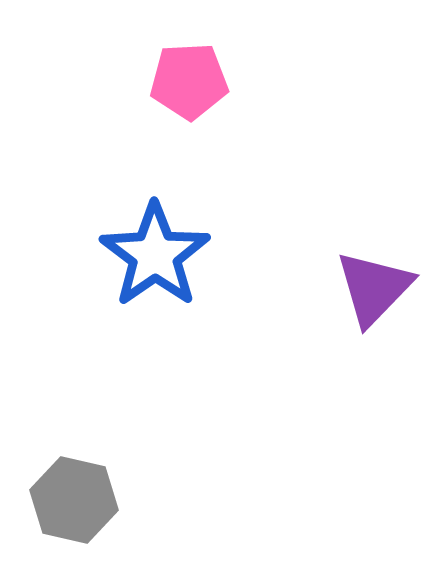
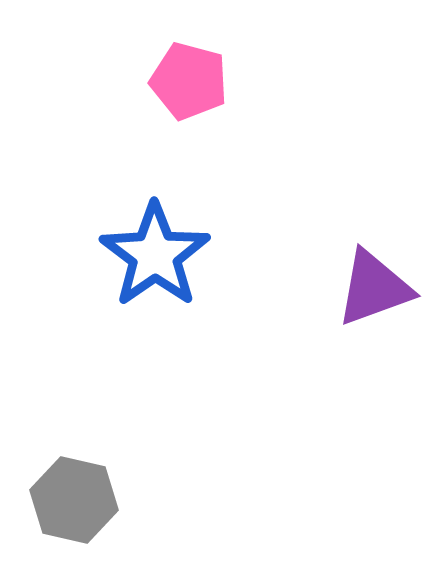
pink pentagon: rotated 18 degrees clockwise
purple triangle: rotated 26 degrees clockwise
